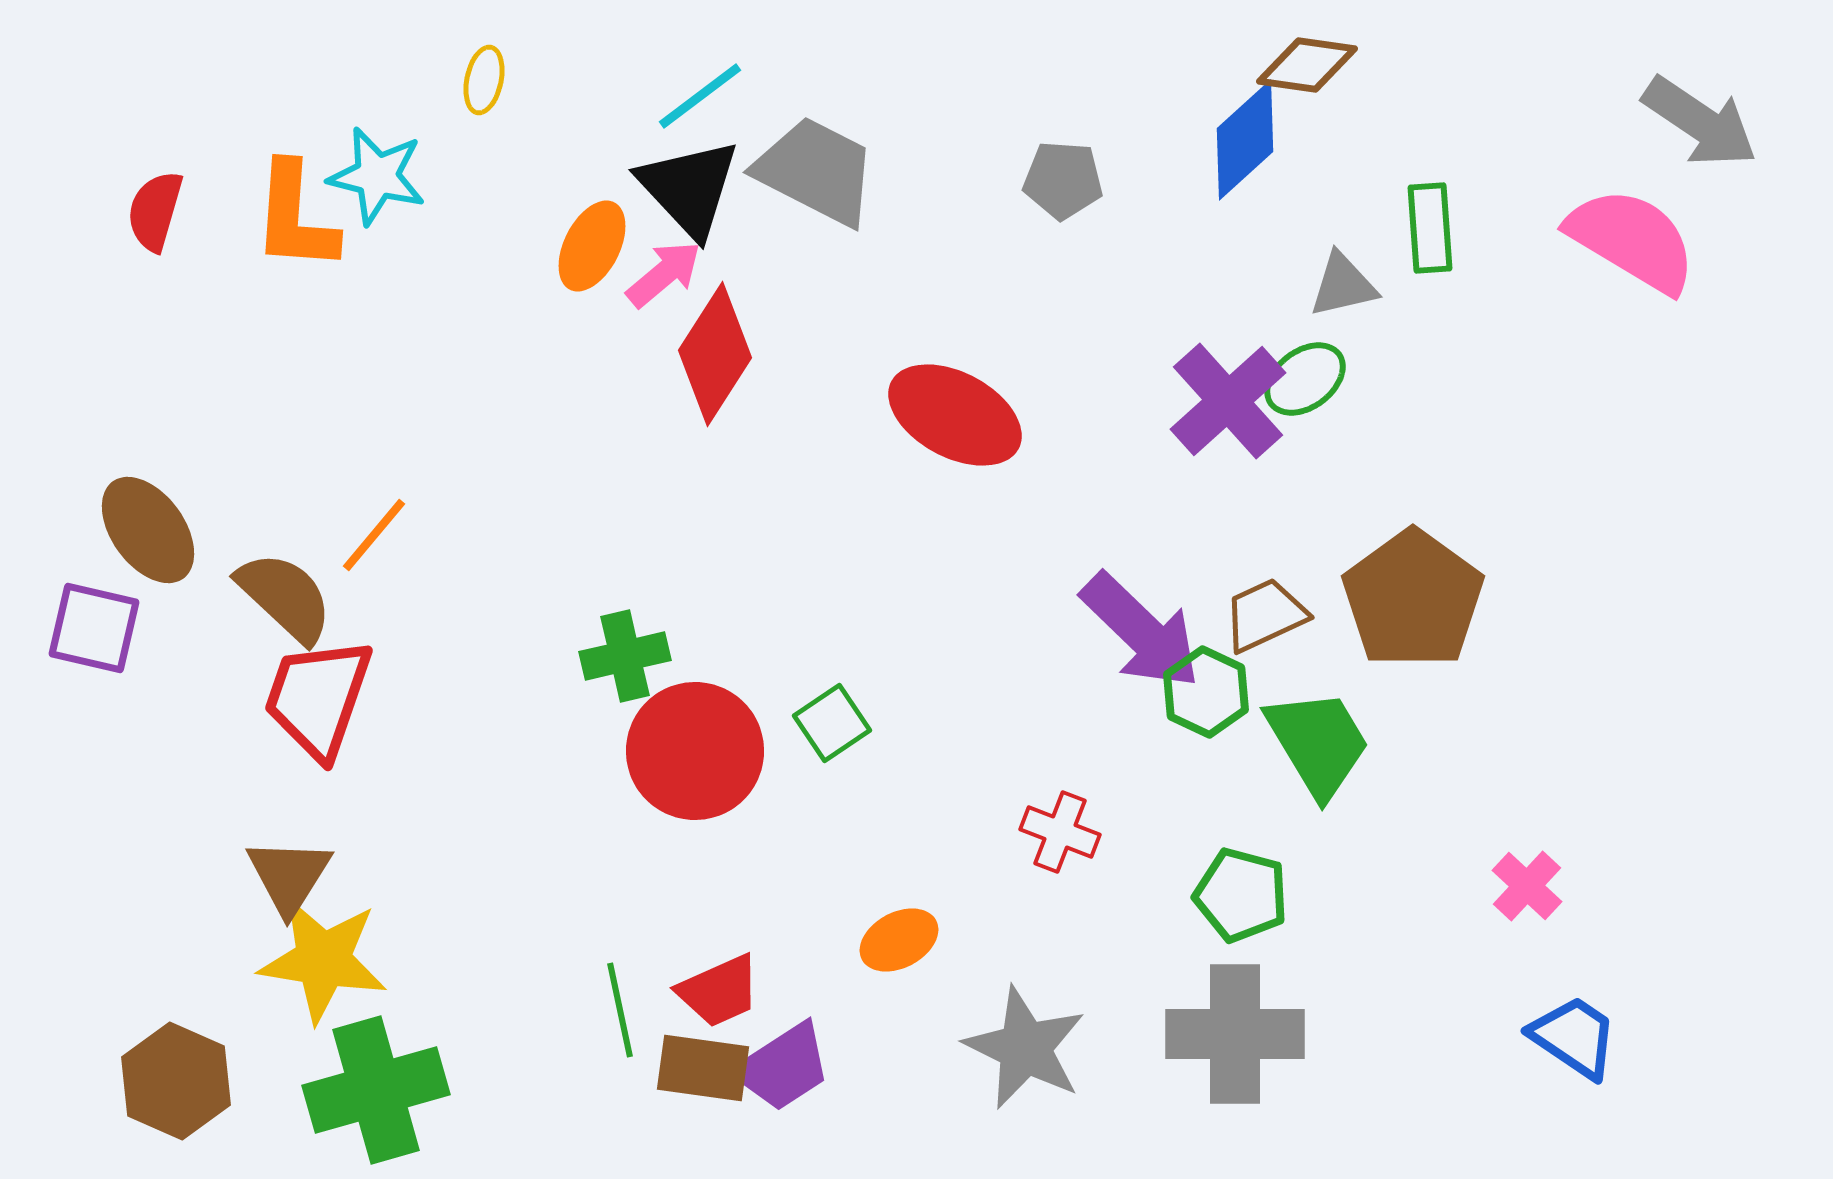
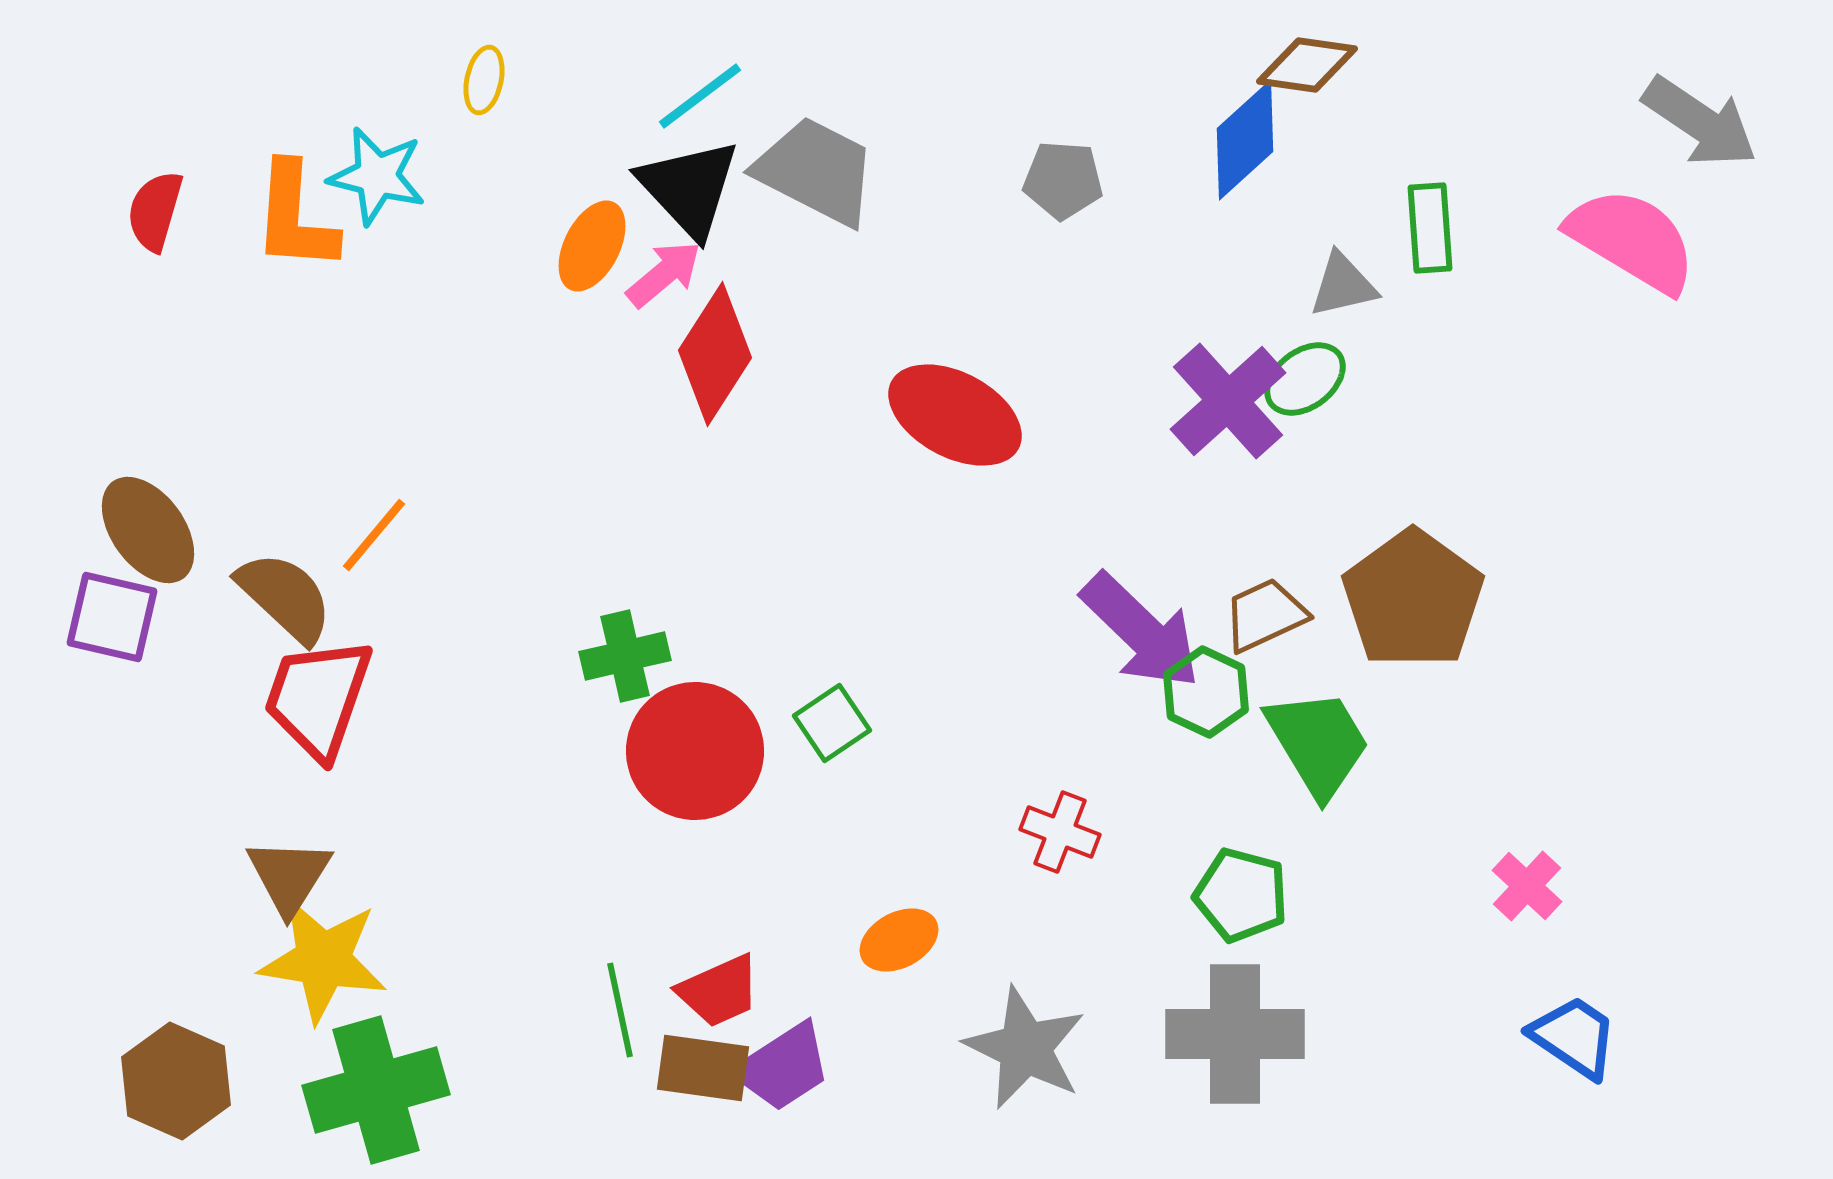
purple square at (94, 628): moved 18 px right, 11 px up
